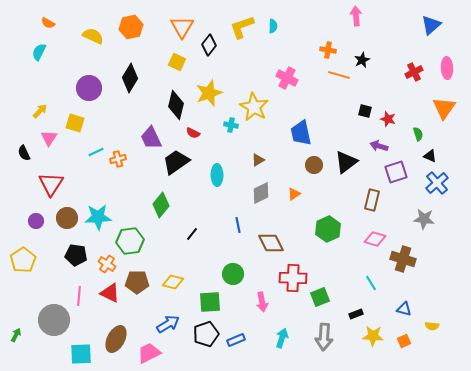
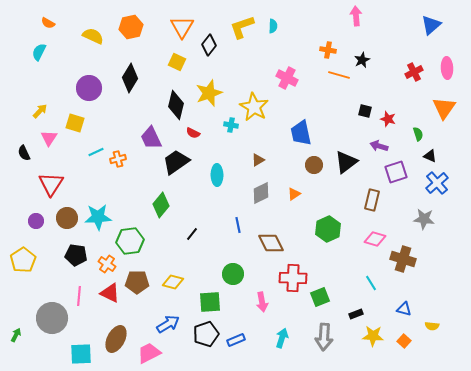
gray circle at (54, 320): moved 2 px left, 2 px up
orange square at (404, 341): rotated 24 degrees counterclockwise
